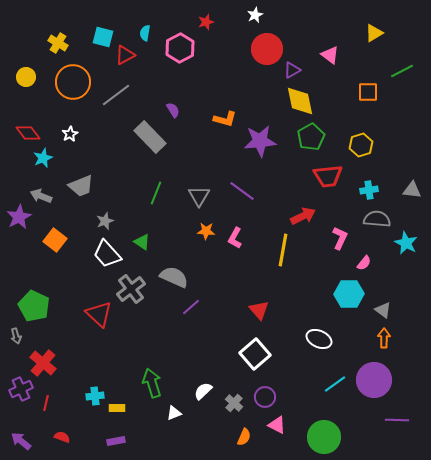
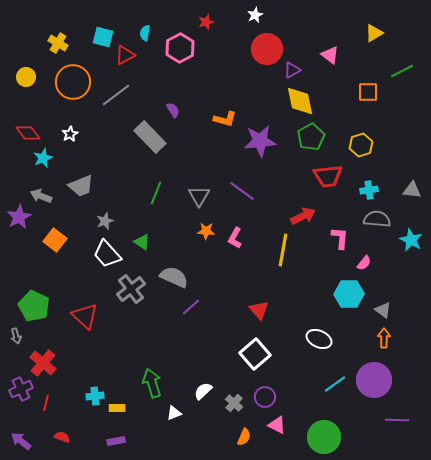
pink L-shape at (340, 238): rotated 20 degrees counterclockwise
cyan star at (406, 243): moved 5 px right, 3 px up
red triangle at (99, 314): moved 14 px left, 2 px down
